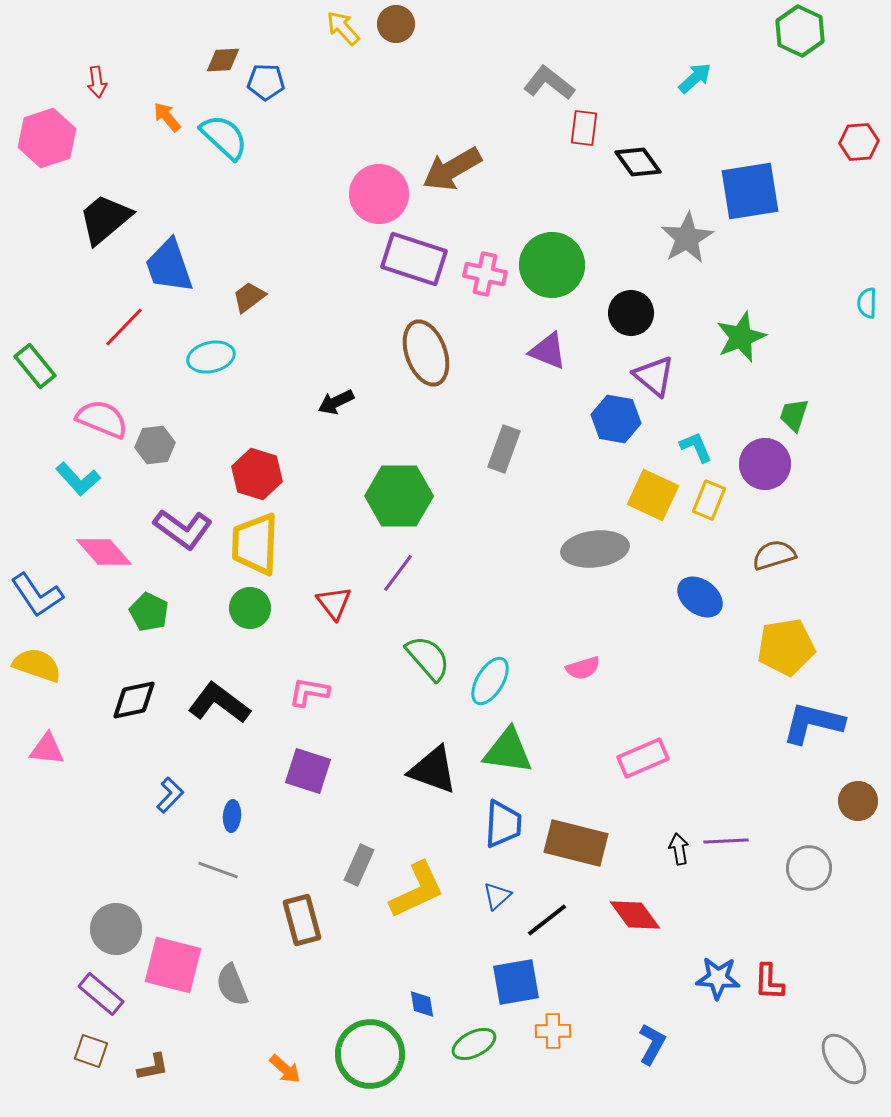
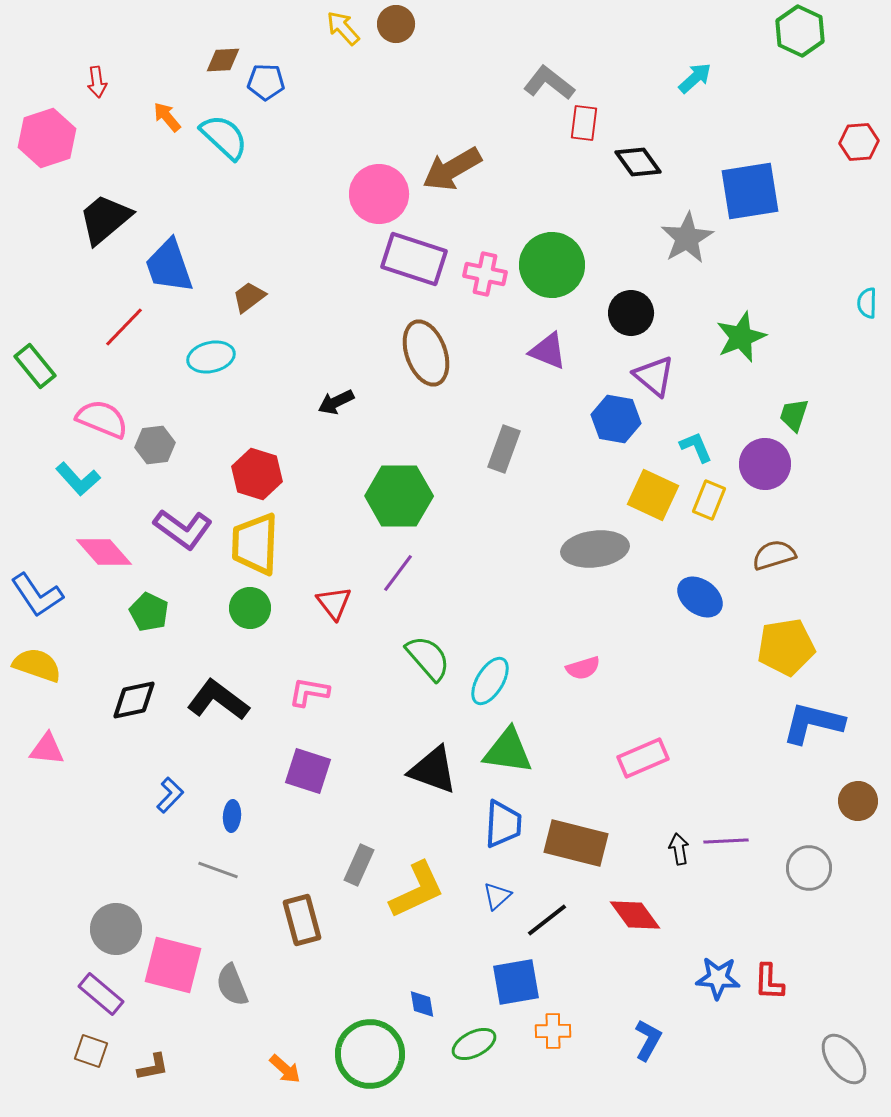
red rectangle at (584, 128): moved 5 px up
black L-shape at (219, 703): moved 1 px left, 3 px up
blue L-shape at (652, 1044): moved 4 px left, 4 px up
